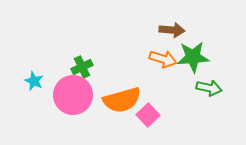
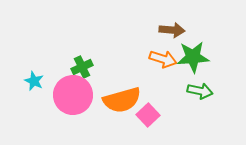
green arrow: moved 9 px left, 3 px down
